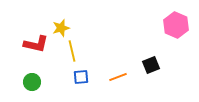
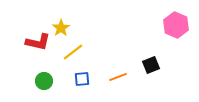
yellow star: rotated 18 degrees counterclockwise
red L-shape: moved 2 px right, 2 px up
yellow line: moved 1 px right, 1 px down; rotated 65 degrees clockwise
blue square: moved 1 px right, 2 px down
green circle: moved 12 px right, 1 px up
